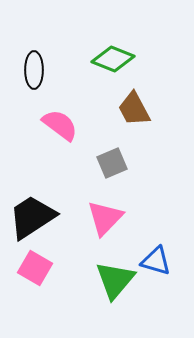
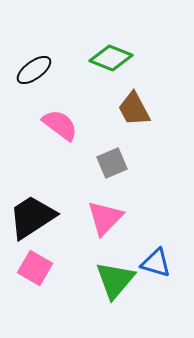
green diamond: moved 2 px left, 1 px up
black ellipse: rotated 54 degrees clockwise
blue triangle: moved 2 px down
